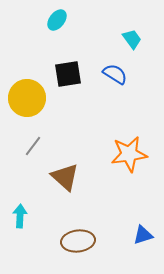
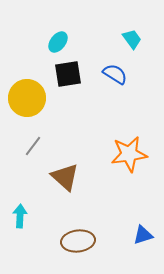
cyan ellipse: moved 1 px right, 22 px down
